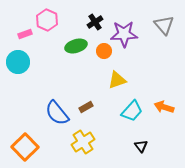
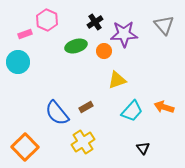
black triangle: moved 2 px right, 2 px down
